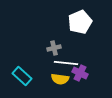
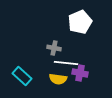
gray cross: rotated 24 degrees clockwise
purple cross: rotated 14 degrees counterclockwise
yellow semicircle: moved 2 px left
